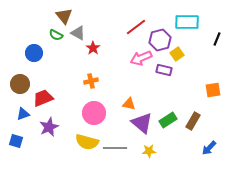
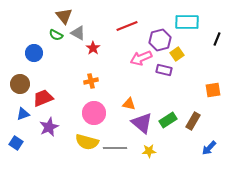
red line: moved 9 px left, 1 px up; rotated 15 degrees clockwise
blue square: moved 2 px down; rotated 16 degrees clockwise
